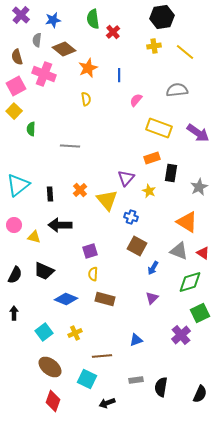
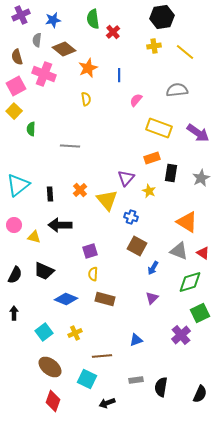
purple cross at (21, 15): rotated 24 degrees clockwise
gray star at (199, 187): moved 2 px right, 9 px up
